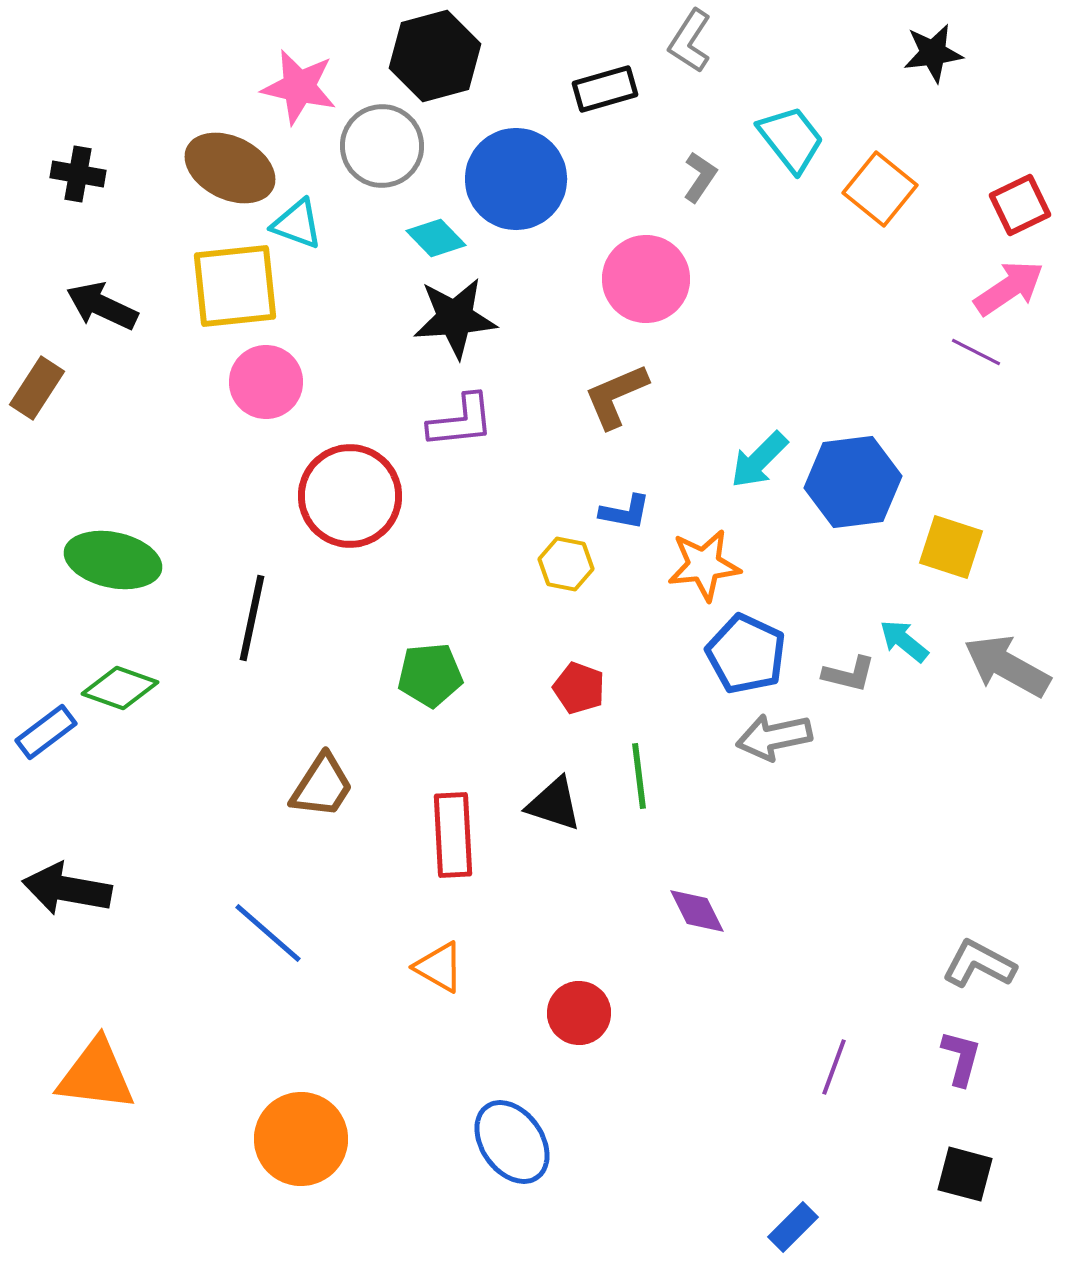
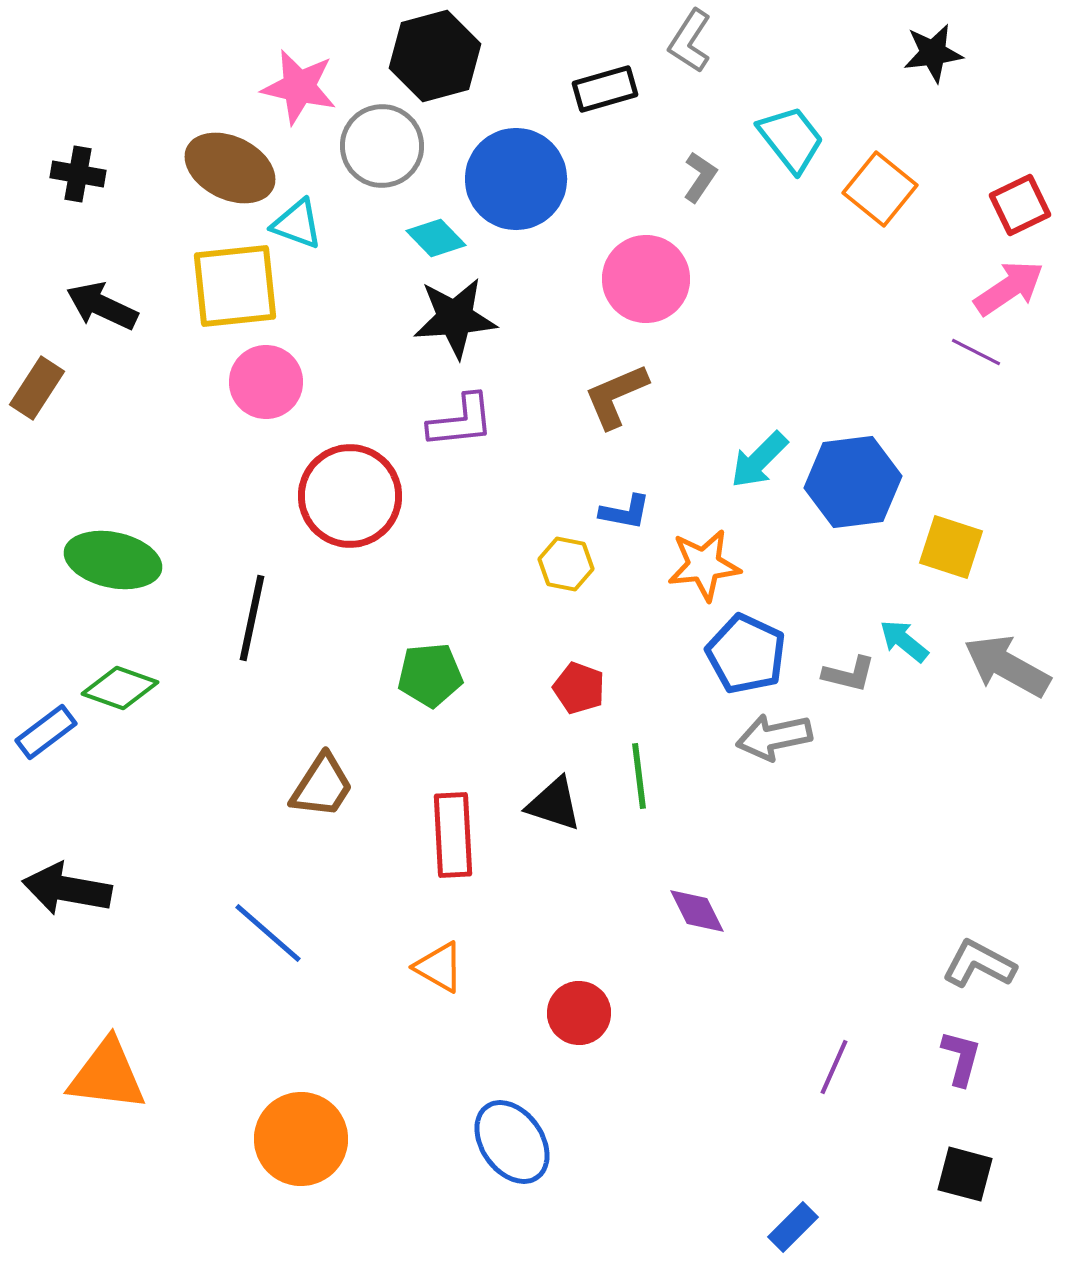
purple line at (834, 1067): rotated 4 degrees clockwise
orange triangle at (96, 1075): moved 11 px right
